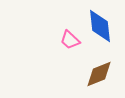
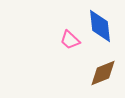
brown diamond: moved 4 px right, 1 px up
